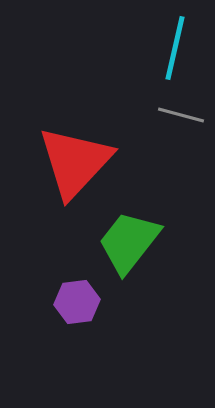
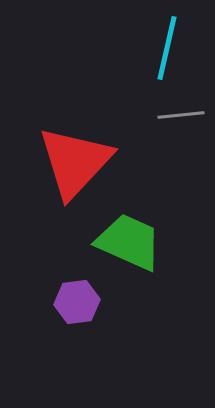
cyan line: moved 8 px left
gray line: rotated 21 degrees counterclockwise
green trapezoid: rotated 76 degrees clockwise
